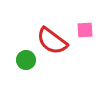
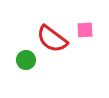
red semicircle: moved 2 px up
